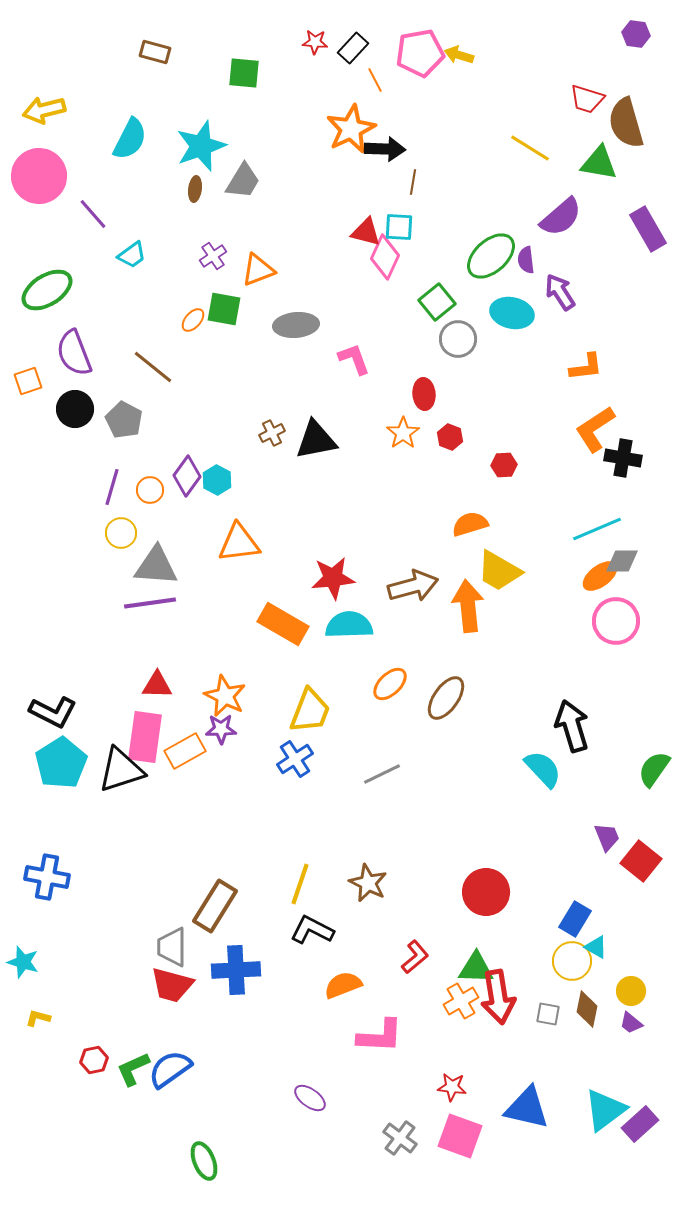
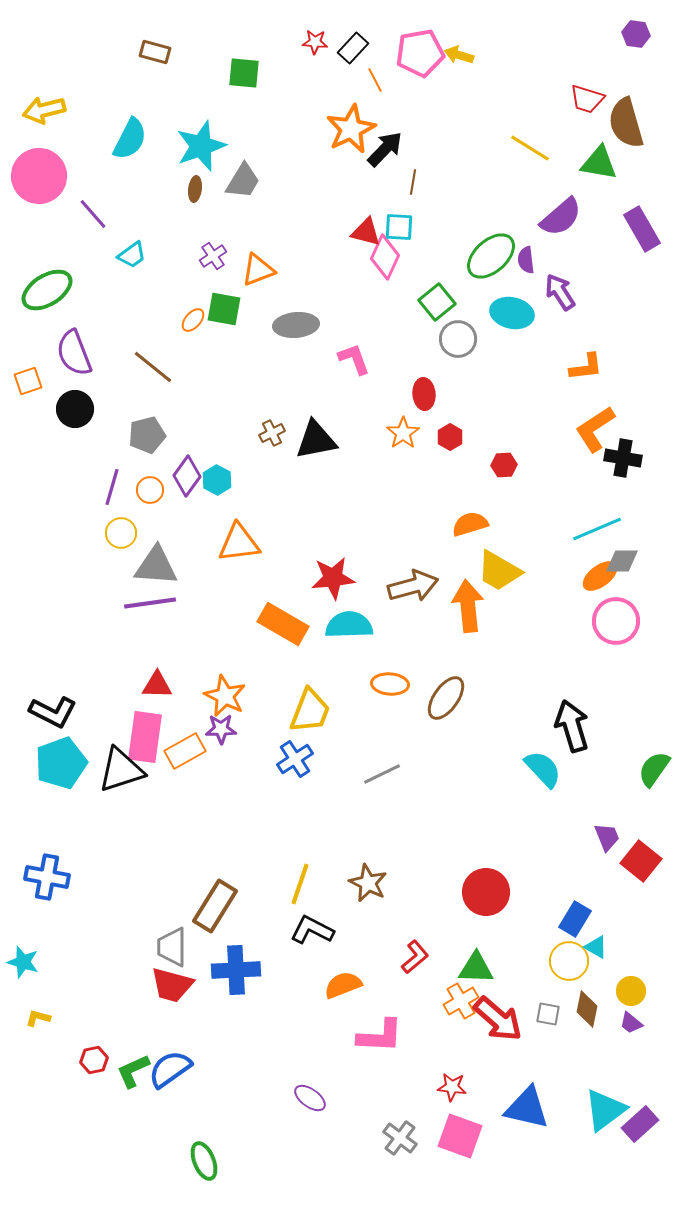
black arrow at (385, 149): rotated 48 degrees counterclockwise
purple rectangle at (648, 229): moved 6 px left
gray pentagon at (124, 420): moved 23 px right, 15 px down; rotated 30 degrees clockwise
red hexagon at (450, 437): rotated 10 degrees clockwise
orange ellipse at (390, 684): rotated 48 degrees clockwise
cyan pentagon at (61, 763): rotated 12 degrees clockwise
yellow circle at (572, 961): moved 3 px left
red arrow at (498, 997): moved 22 px down; rotated 40 degrees counterclockwise
green L-shape at (133, 1069): moved 2 px down
